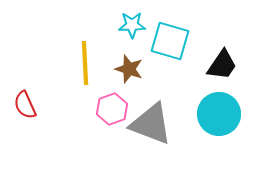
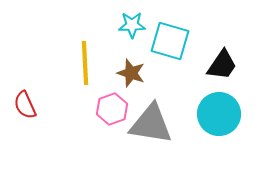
brown star: moved 2 px right, 4 px down
gray triangle: rotated 12 degrees counterclockwise
